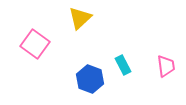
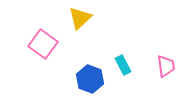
pink square: moved 8 px right
